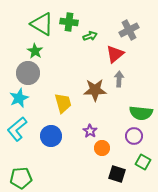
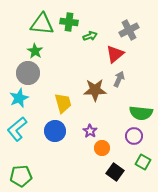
green triangle: rotated 25 degrees counterclockwise
gray arrow: rotated 21 degrees clockwise
blue circle: moved 4 px right, 5 px up
black square: moved 2 px left, 2 px up; rotated 18 degrees clockwise
green pentagon: moved 2 px up
